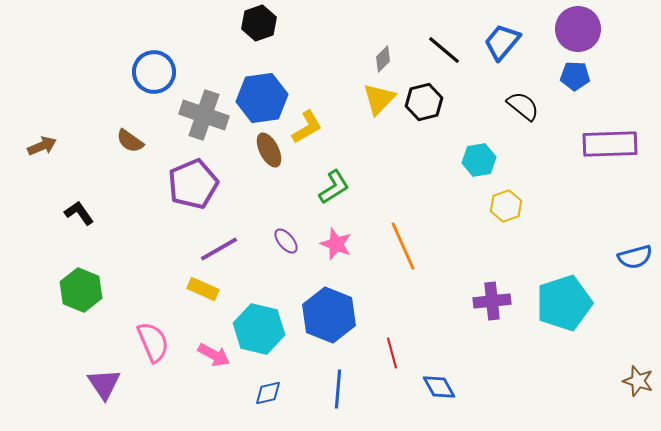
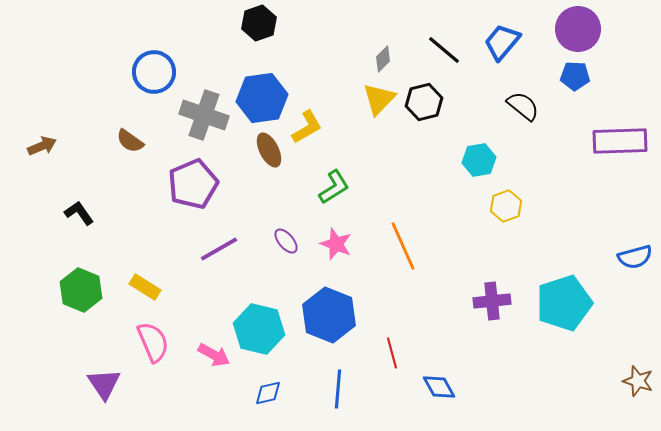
purple rectangle at (610, 144): moved 10 px right, 3 px up
yellow rectangle at (203, 289): moved 58 px left, 2 px up; rotated 8 degrees clockwise
